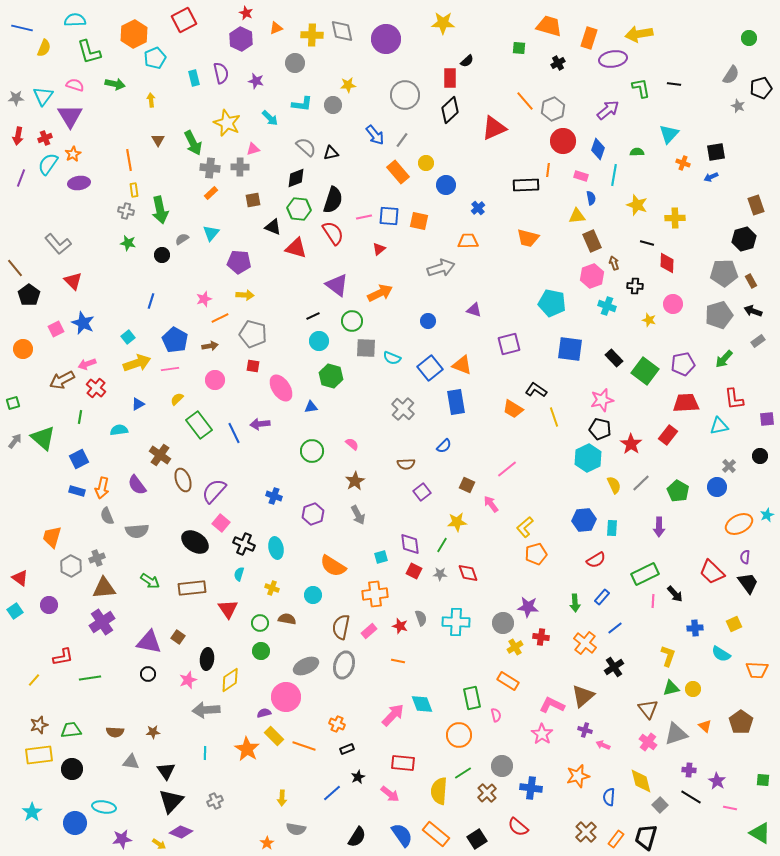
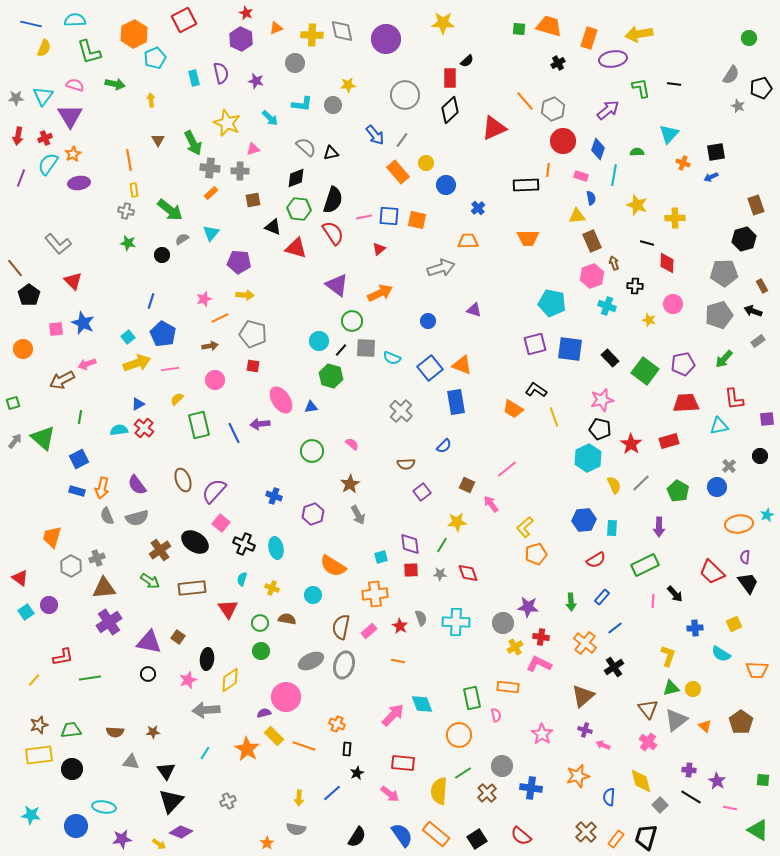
blue line at (22, 28): moved 9 px right, 4 px up
green square at (519, 48): moved 19 px up
gray cross at (240, 167): moved 4 px down
green arrow at (160, 210): moved 10 px right; rotated 40 degrees counterclockwise
orange square at (419, 221): moved 2 px left, 1 px up
orange trapezoid at (528, 238): rotated 15 degrees counterclockwise
brown rectangle at (751, 281): moved 11 px right, 5 px down
black line at (313, 316): moved 28 px right, 34 px down; rotated 24 degrees counterclockwise
pink square at (56, 329): rotated 21 degrees clockwise
blue pentagon at (175, 340): moved 12 px left, 6 px up
purple square at (509, 344): moved 26 px right
black rectangle at (614, 358): moved 4 px left
red cross at (96, 388): moved 48 px right, 40 px down
pink ellipse at (281, 388): moved 12 px down
gray cross at (403, 409): moved 2 px left, 2 px down
green rectangle at (199, 425): rotated 24 degrees clockwise
red rectangle at (668, 435): moved 1 px right, 6 px down; rotated 36 degrees clockwise
brown cross at (160, 455): moved 95 px down; rotated 20 degrees clockwise
brown star at (355, 481): moved 5 px left, 3 px down
orange ellipse at (739, 524): rotated 20 degrees clockwise
gray semicircle at (137, 531): moved 13 px up; rotated 10 degrees counterclockwise
red square at (414, 571): moved 3 px left, 1 px up; rotated 28 degrees counterclockwise
cyan semicircle at (239, 574): moved 3 px right, 5 px down
green rectangle at (645, 574): moved 9 px up
green arrow at (575, 603): moved 4 px left, 1 px up
cyan square at (15, 611): moved 11 px right, 1 px down
purple cross at (102, 622): moved 7 px right
red star at (400, 626): rotated 14 degrees clockwise
gray ellipse at (306, 666): moved 5 px right, 5 px up
orange rectangle at (508, 681): moved 6 px down; rotated 25 degrees counterclockwise
pink L-shape at (552, 705): moved 13 px left, 41 px up
gray triangle at (676, 734): moved 14 px up; rotated 20 degrees counterclockwise
black rectangle at (347, 749): rotated 64 degrees counterclockwise
cyan line at (205, 753): rotated 32 degrees clockwise
black star at (358, 777): moved 1 px left, 4 px up
yellow arrow at (282, 798): moved 17 px right
gray cross at (215, 801): moved 13 px right
cyan star at (32, 812): moved 1 px left, 3 px down; rotated 30 degrees counterclockwise
blue circle at (75, 823): moved 1 px right, 3 px down
red semicircle at (518, 827): moved 3 px right, 9 px down
green triangle at (760, 833): moved 2 px left, 3 px up
